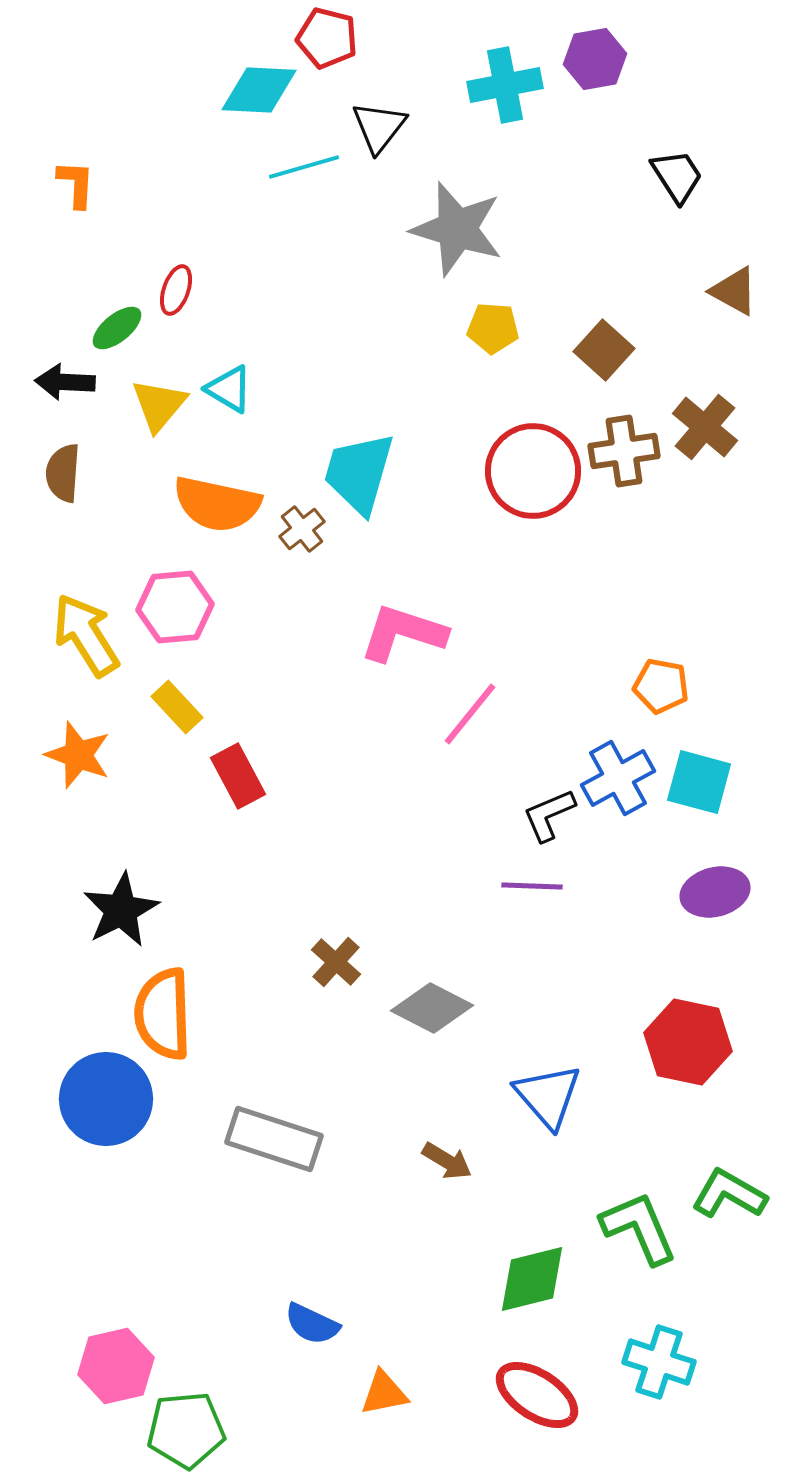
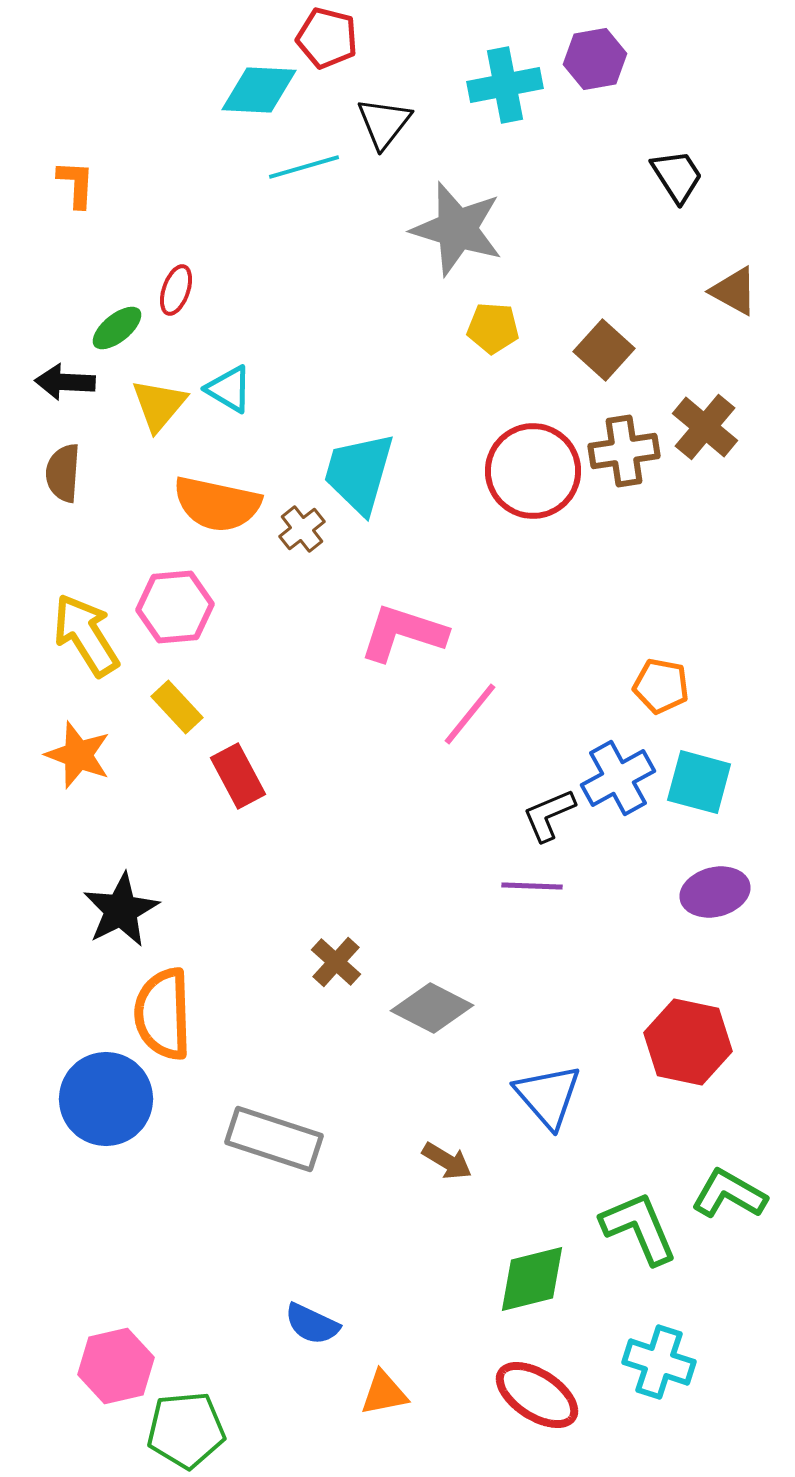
black triangle at (379, 127): moved 5 px right, 4 px up
